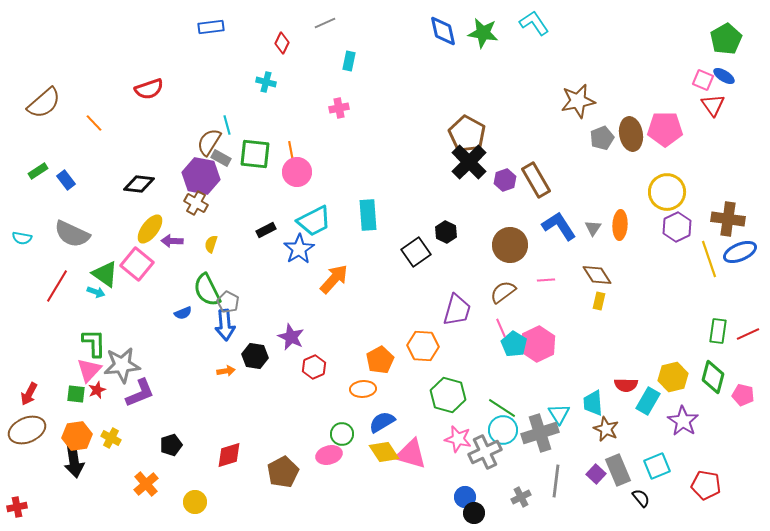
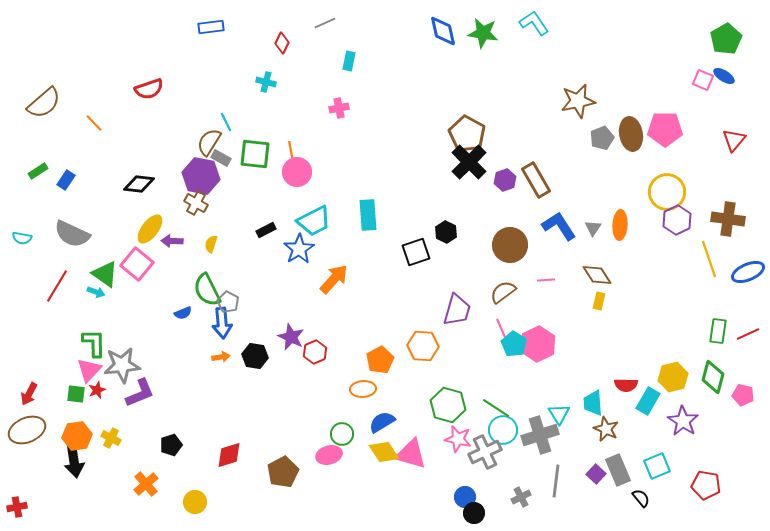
red triangle at (713, 105): moved 21 px right, 35 px down; rotated 15 degrees clockwise
cyan line at (227, 125): moved 1 px left, 3 px up; rotated 12 degrees counterclockwise
blue rectangle at (66, 180): rotated 72 degrees clockwise
purple hexagon at (677, 227): moved 7 px up
black square at (416, 252): rotated 16 degrees clockwise
blue ellipse at (740, 252): moved 8 px right, 20 px down
blue arrow at (225, 325): moved 3 px left, 2 px up
red hexagon at (314, 367): moved 1 px right, 15 px up
orange arrow at (226, 371): moved 5 px left, 14 px up
green hexagon at (448, 395): moved 10 px down
green line at (502, 408): moved 6 px left
gray cross at (540, 433): moved 2 px down
